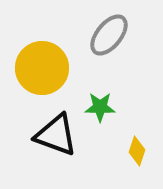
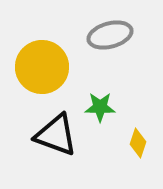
gray ellipse: moved 1 px right; rotated 36 degrees clockwise
yellow circle: moved 1 px up
yellow diamond: moved 1 px right, 8 px up
